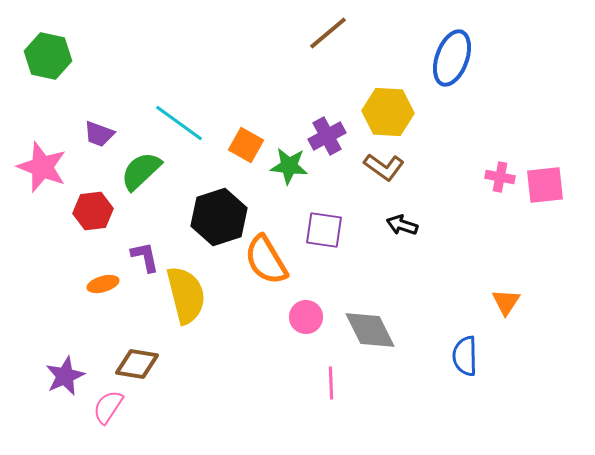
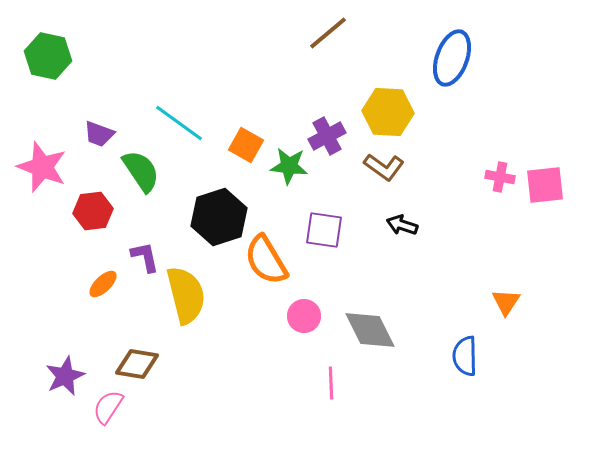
green semicircle: rotated 99 degrees clockwise
orange ellipse: rotated 28 degrees counterclockwise
pink circle: moved 2 px left, 1 px up
